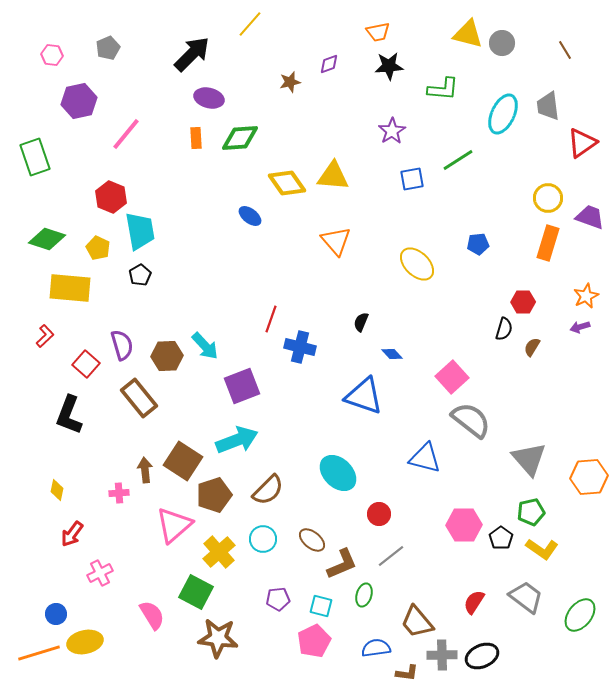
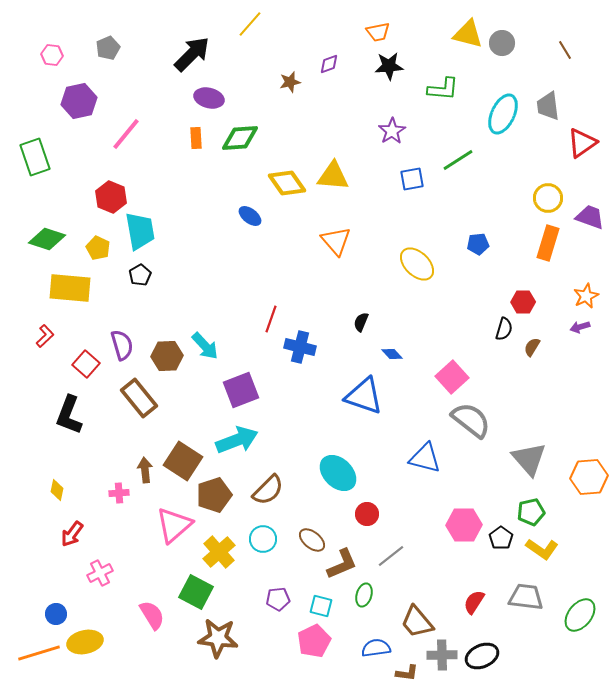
purple square at (242, 386): moved 1 px left, 4 px down
red circle at (379, 514): moved 12 px left
gray trapezoid at (526, 597): rotated 30 degrees counterclockwise
